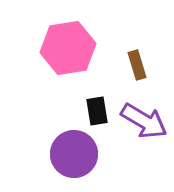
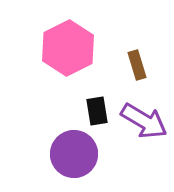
pink hexagon: rotated 18 degrees counterclockwise
